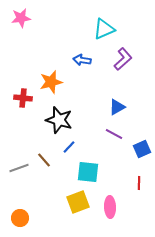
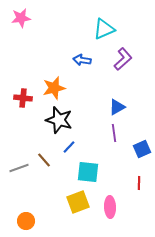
orange star: moved 3 px right, 6 px down
purple line: moved 1 px up; rotated 54 degrees clockwise
orange circle: moved 6 px right, 3 px down
